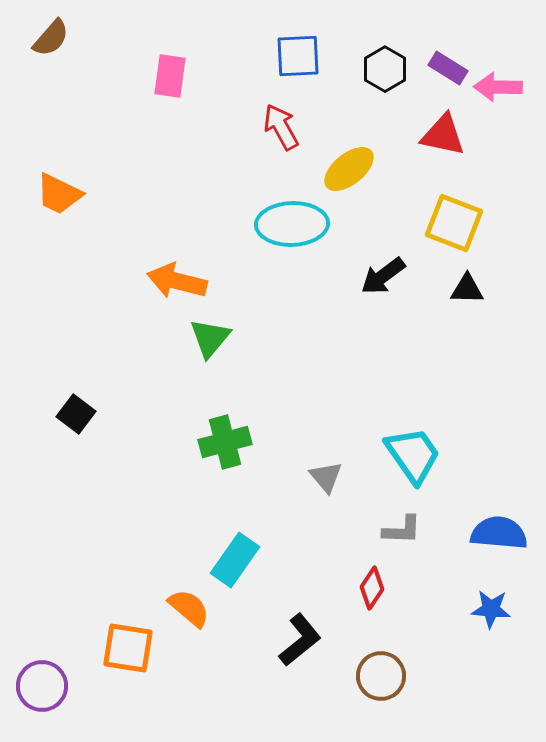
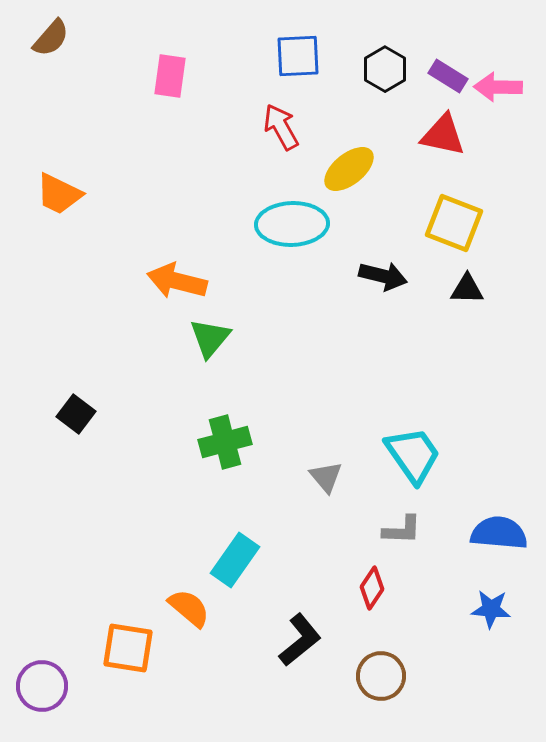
purple rectangle: moved 8 px down
black arrow: rotated 129 degrees counterclockwise
